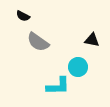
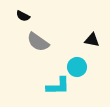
cyan circle: moved 1 px left
